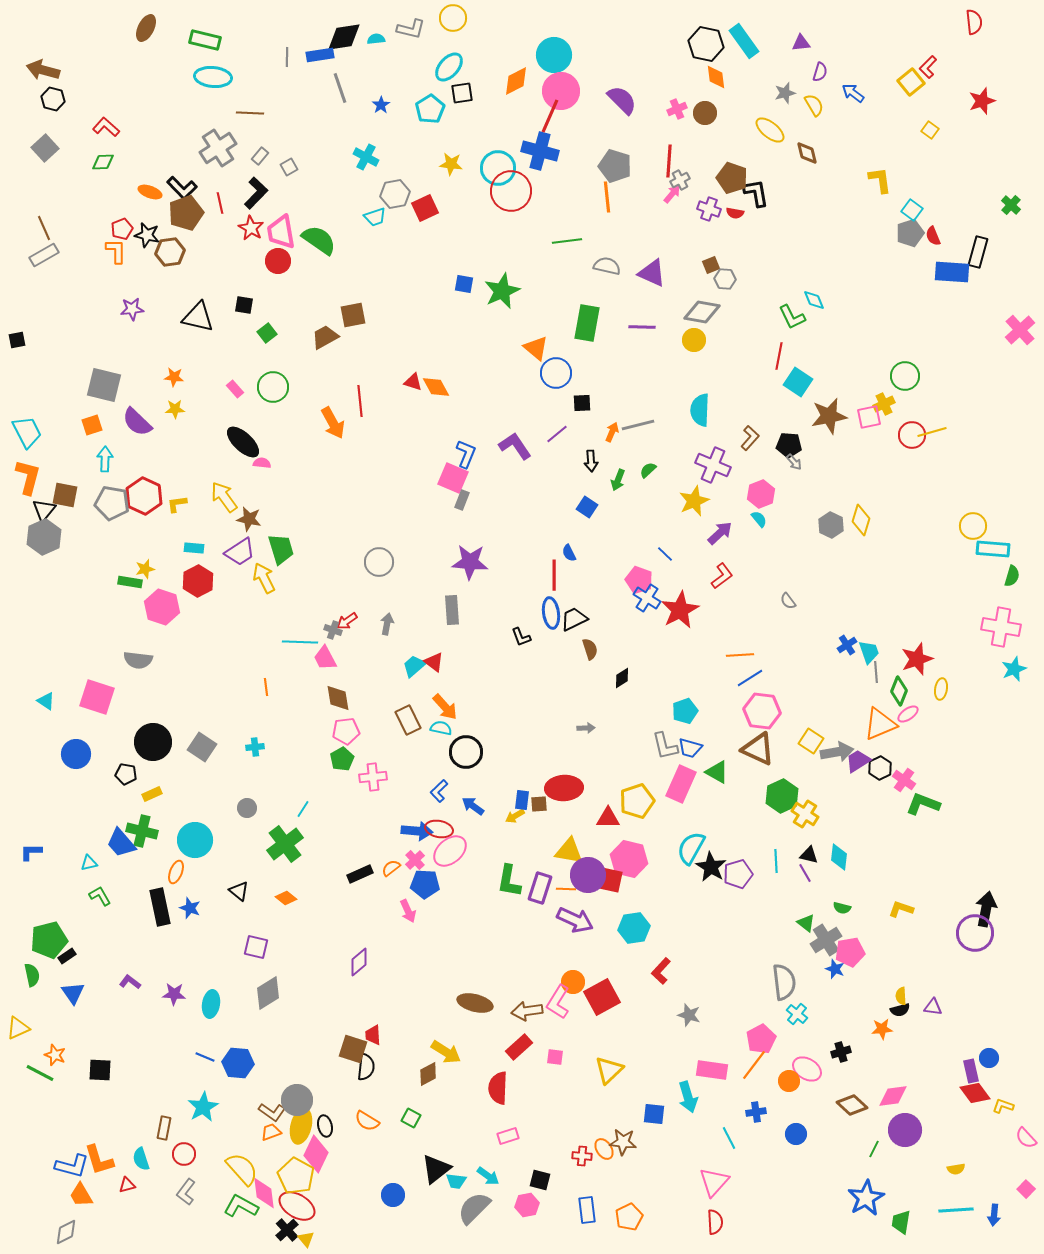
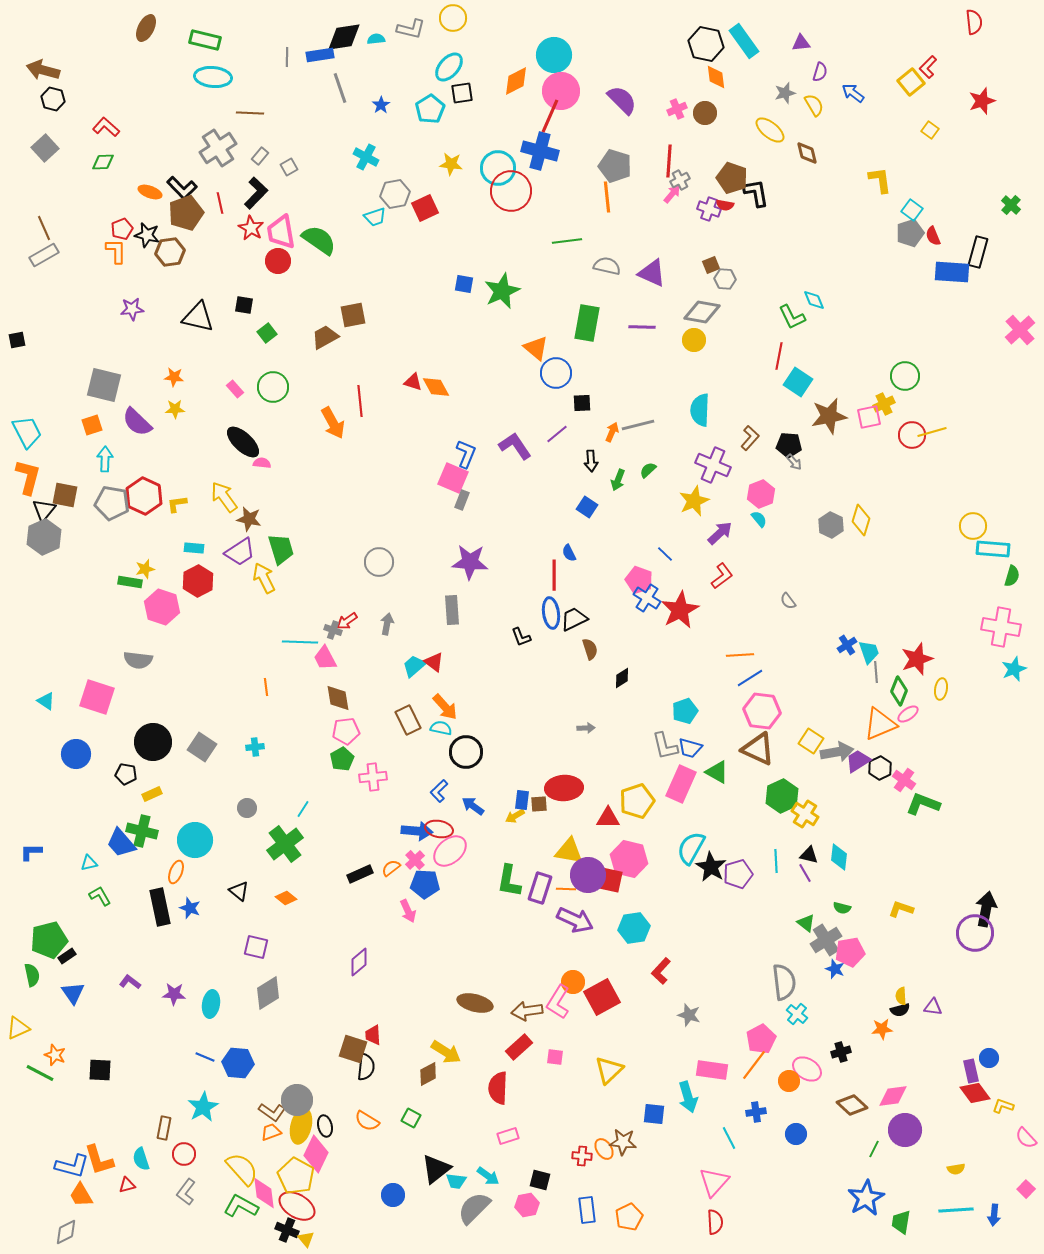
red semicircle at (735, 213): moved 10 px left, 8 px up
black cross at (287, 1230): rotated 25 degrees counterclockwise
